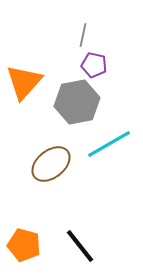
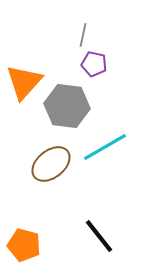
purple pentagon: moved 1 px up
gray hexagon: moved 10 px left, 4 px down; rotated 18 degrees clockwise
cyan line: moved 4 px left, 3 px down
black line: moved 19 px right, 10 px up
